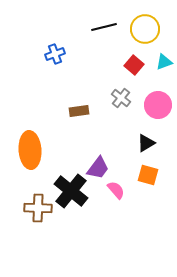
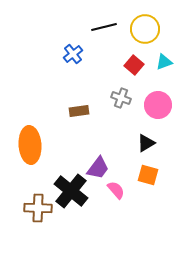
blue cross: moved 18 px right; rotated 18 degrees counterclockwise
gray cross: rotated 18 degrees counterclockwise
orange ellipse: moved 5 px up
